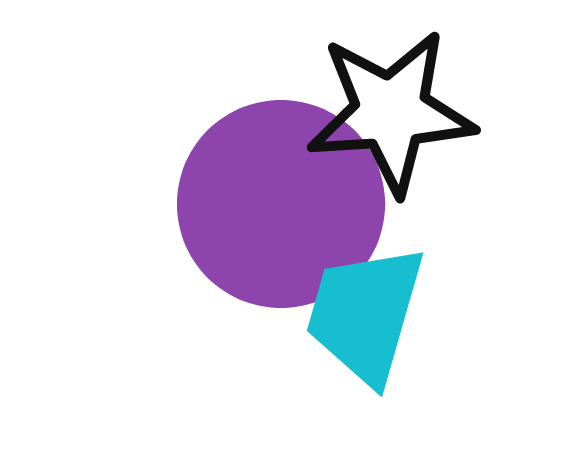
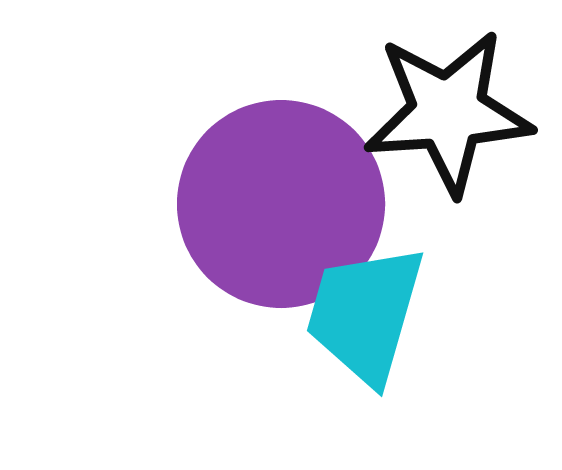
black star: moved 57 px right
